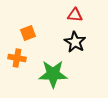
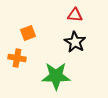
green star: moved 3 px right, 2 px down
